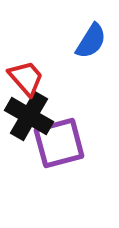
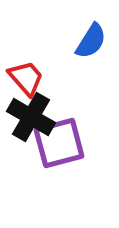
black cross: moved 2 px right, 1 px down
